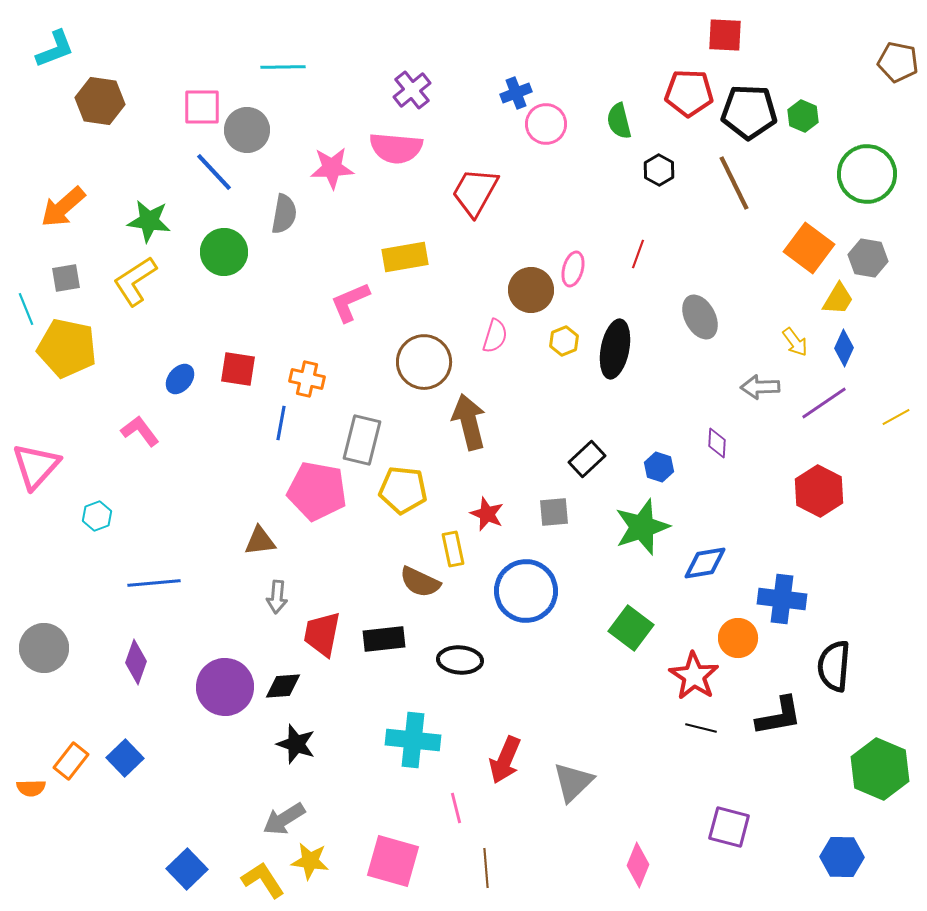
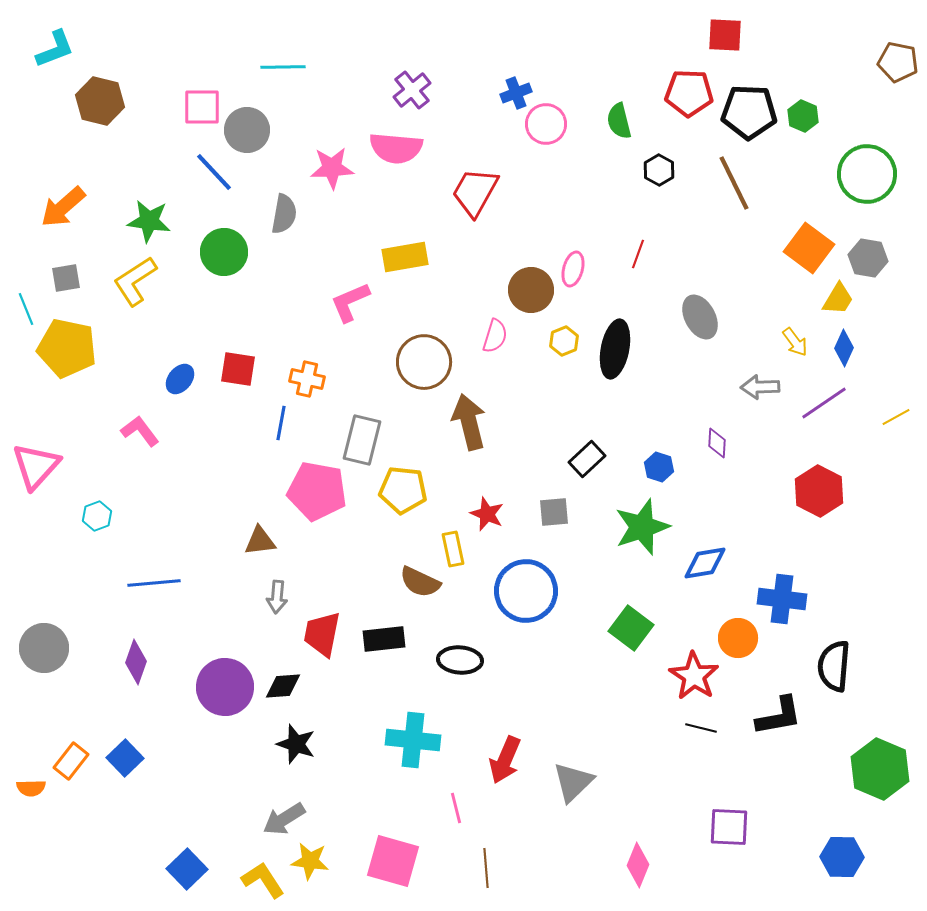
brown hexagon at (100, 101): rotated 6 degrees clockwise
purple square at (729, 827): rotated 12 degrees counterclockwise
